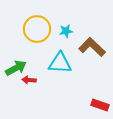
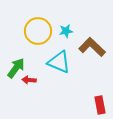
yellow circle: moved 1 px right, 2 px down
cyan triangle: moved 1 px left, 1 px up; rotated 20 degrees clockwise
green arrow: rotated 25 degrees counterclockwise
red rectangle: rotated 60 degrees clockwise
